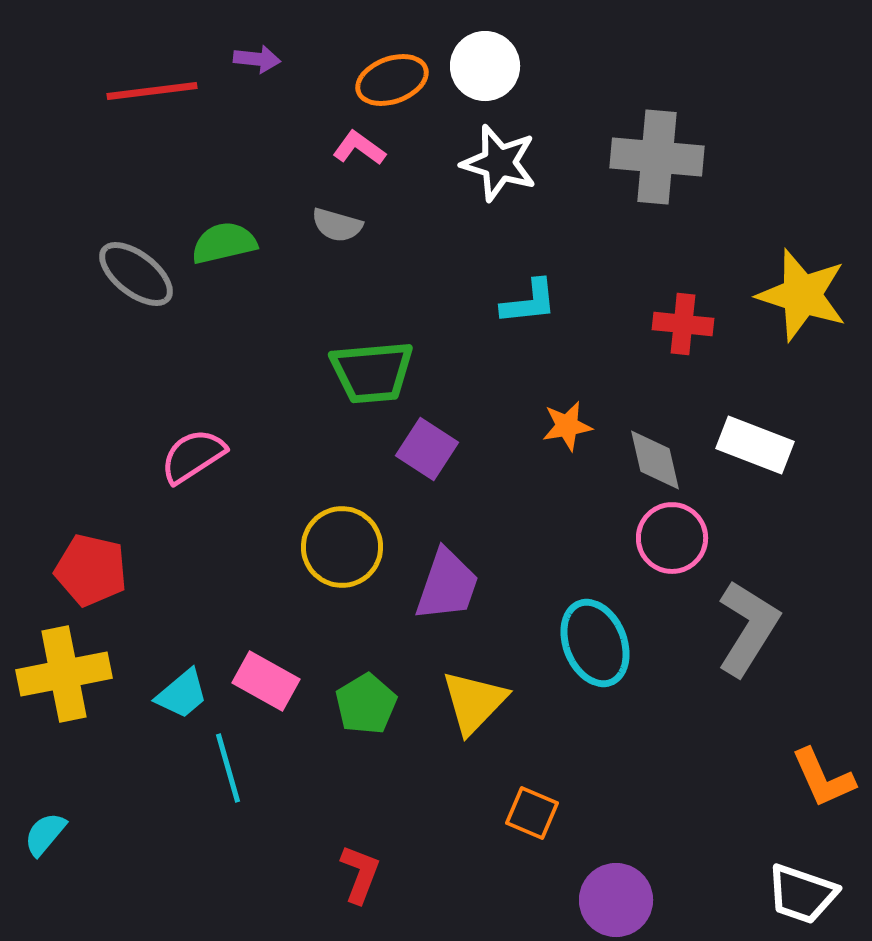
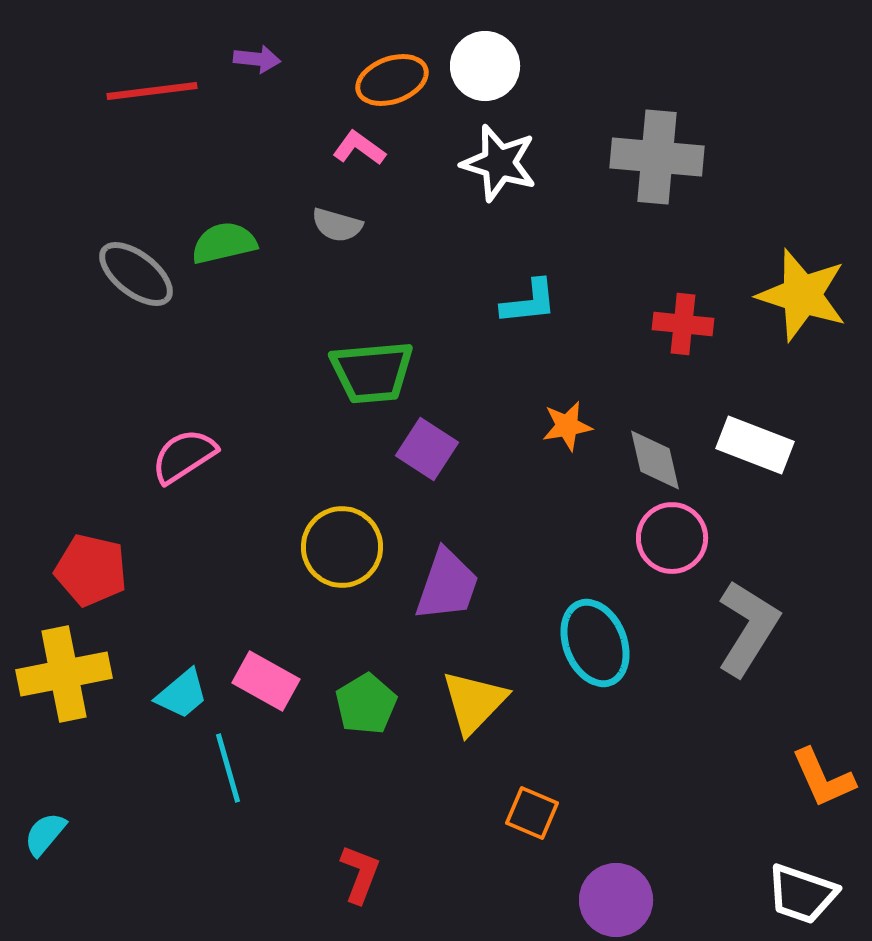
pink semicircle: moved 9 px left
